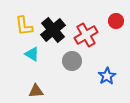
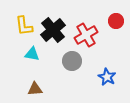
cyan triangle: rotated 21 degrees counterclockwise
blue star: moved 1 px down; rotated 12 degrees counterclockwise
brown triangle: moved 1 px left, 2 px up
